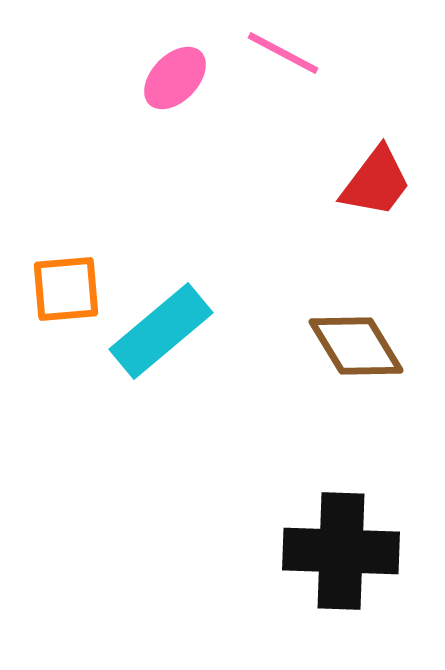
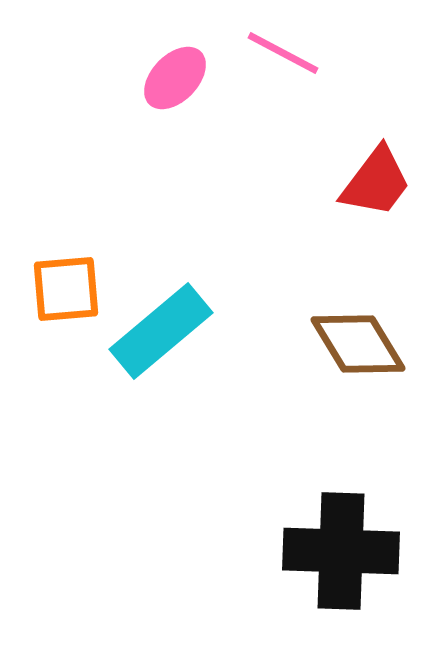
brown diamond: moved 2 px right, 2 px up
